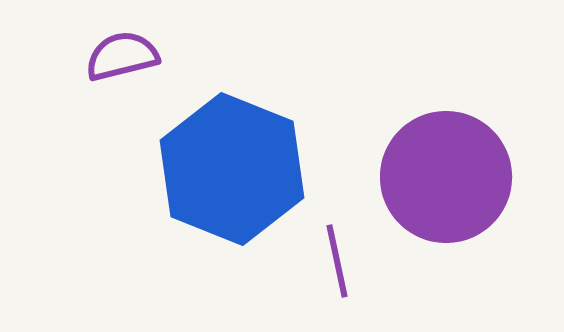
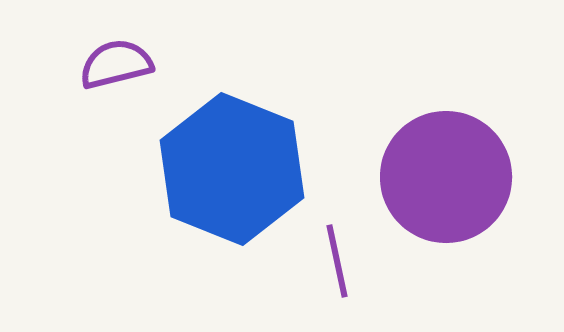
purple semicircle: moved 6 px left, 8 px down
